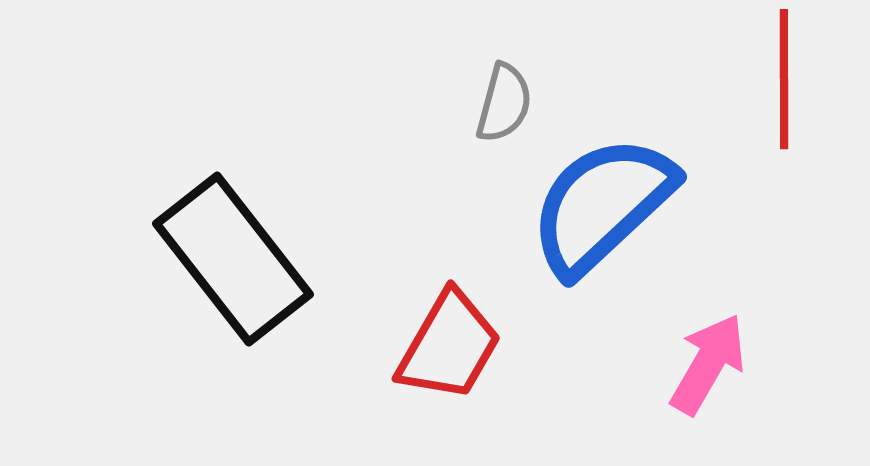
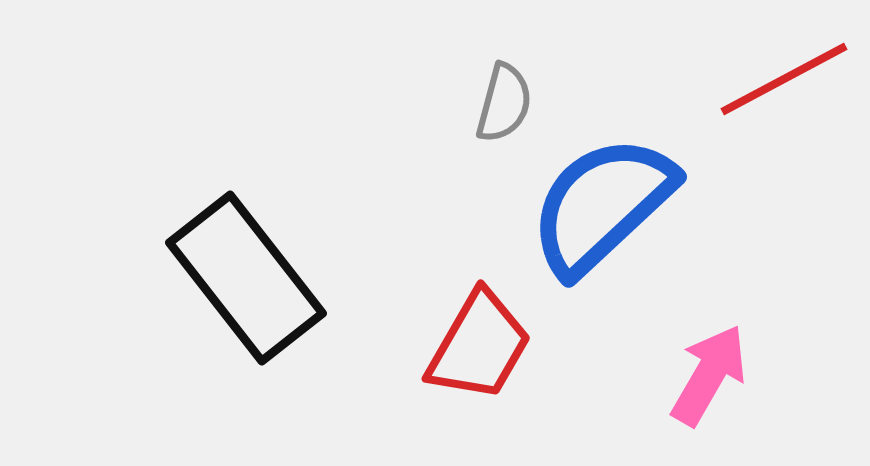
red line: rotated 62 degrees clockwise
black rectangle: moved 13 px right, 19 px down
red trapezoid: moved 30 px right
pink arrow: moved 1 px right, 11 px down
